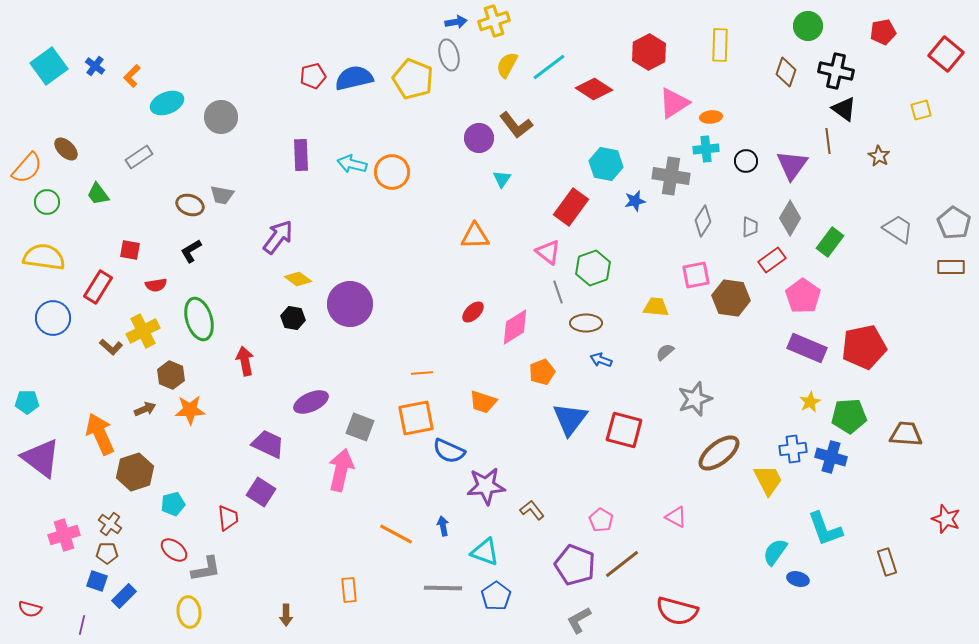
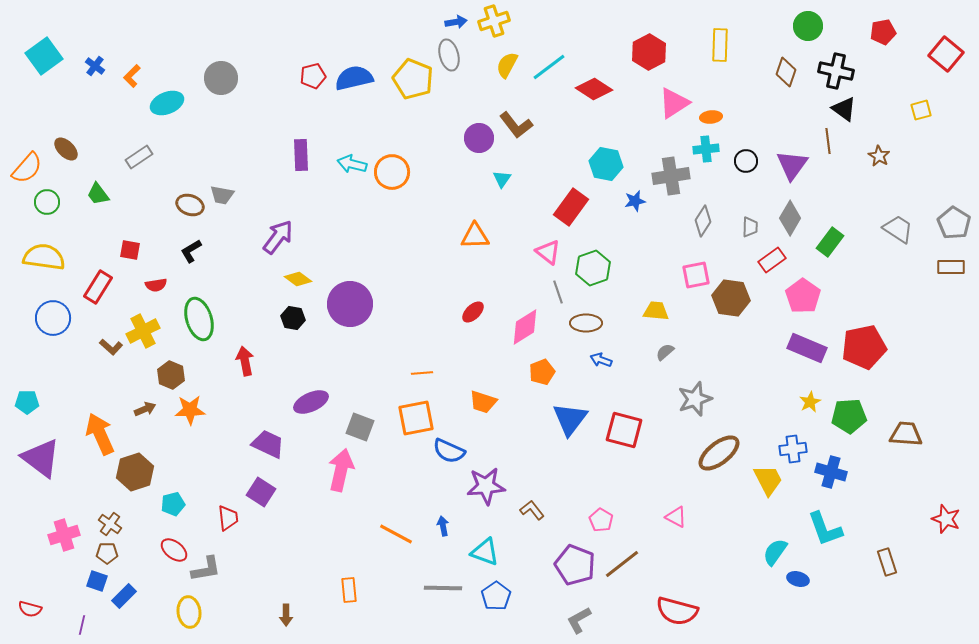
cyan square at (49, 66): moved 5 px left, 10 px up
gray circle at (221, 117): moved 39 px up
gray cross at (671, 176): rotated 18 degrees counterclockwise
yellow trapezoid at (656, 307): moved 4 px down
pink diamond at (515, 327): moved 10 px right
blue cross at (831, 457): moved 15 px down
